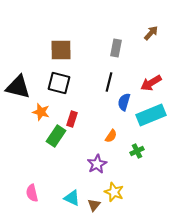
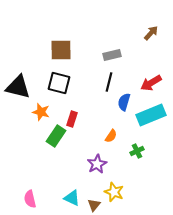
gray rectangle: moved 4 px left, 7 px down; rotated 66 degrees clockwise
pink semicircle: moved 2 px left, 6 px down
